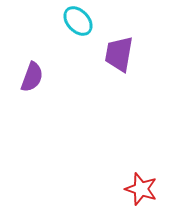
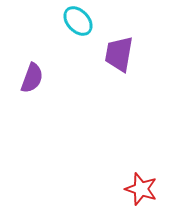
purple semicircle: moved 1 px down
